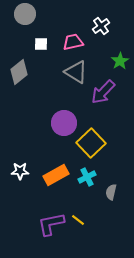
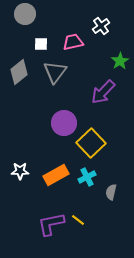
gray triangle: moved 21 px left; rotated 35 degrees clockwise
